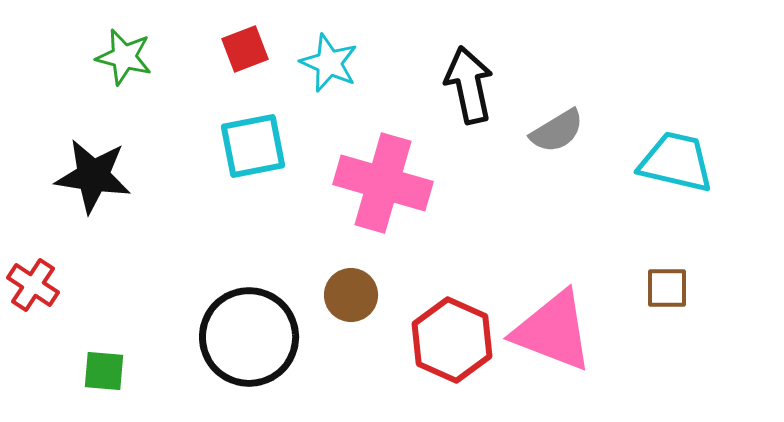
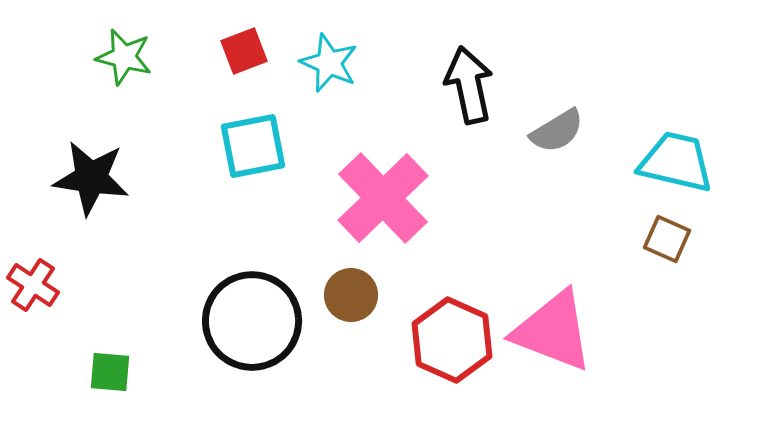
red square: moved 1 px left, 2 px down
black star: moved 2 px left, 2 px down
pink cross: moved 15 px down; rotated 30 degrees clockwise
brown square: moved 49 px up; rotated 24 degrees clockwise
black circle: moved 3 px right, 16 px up
green square: moved 6 px right, 1 px down
